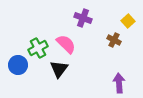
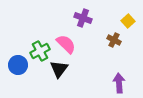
green cross: moved 2 px right, 3 px down
